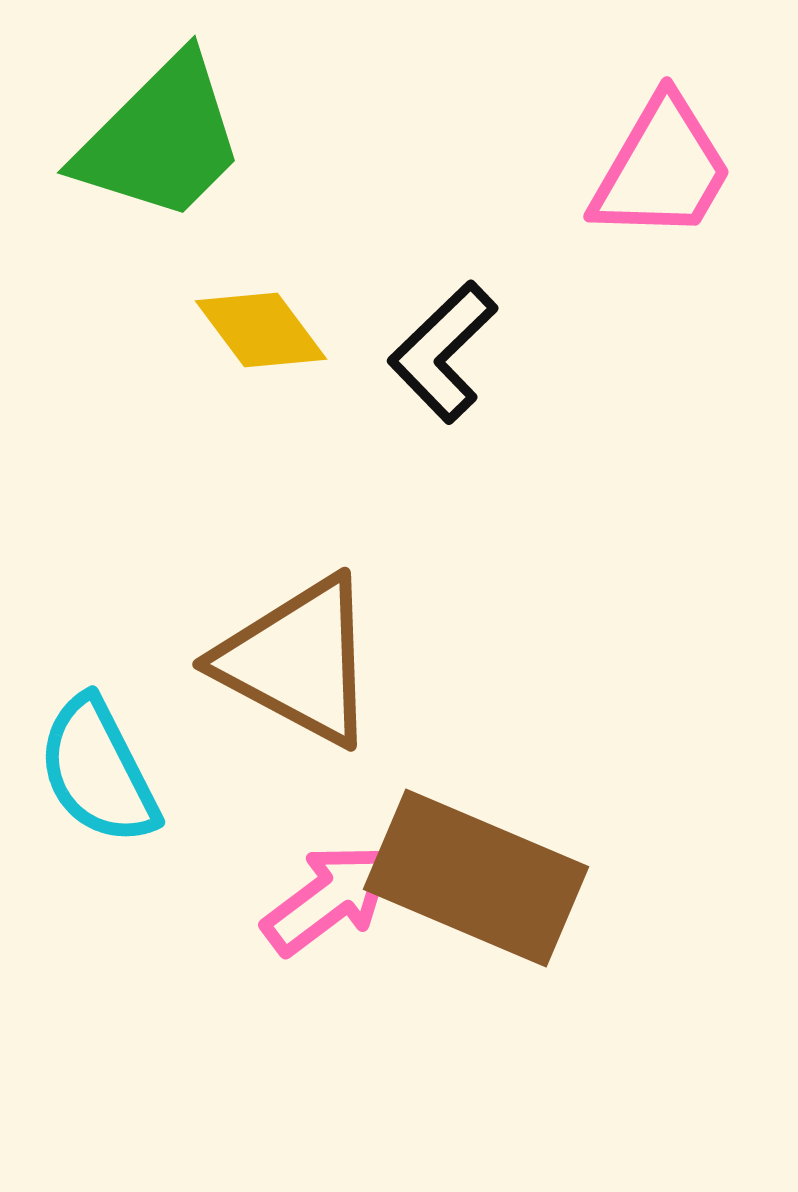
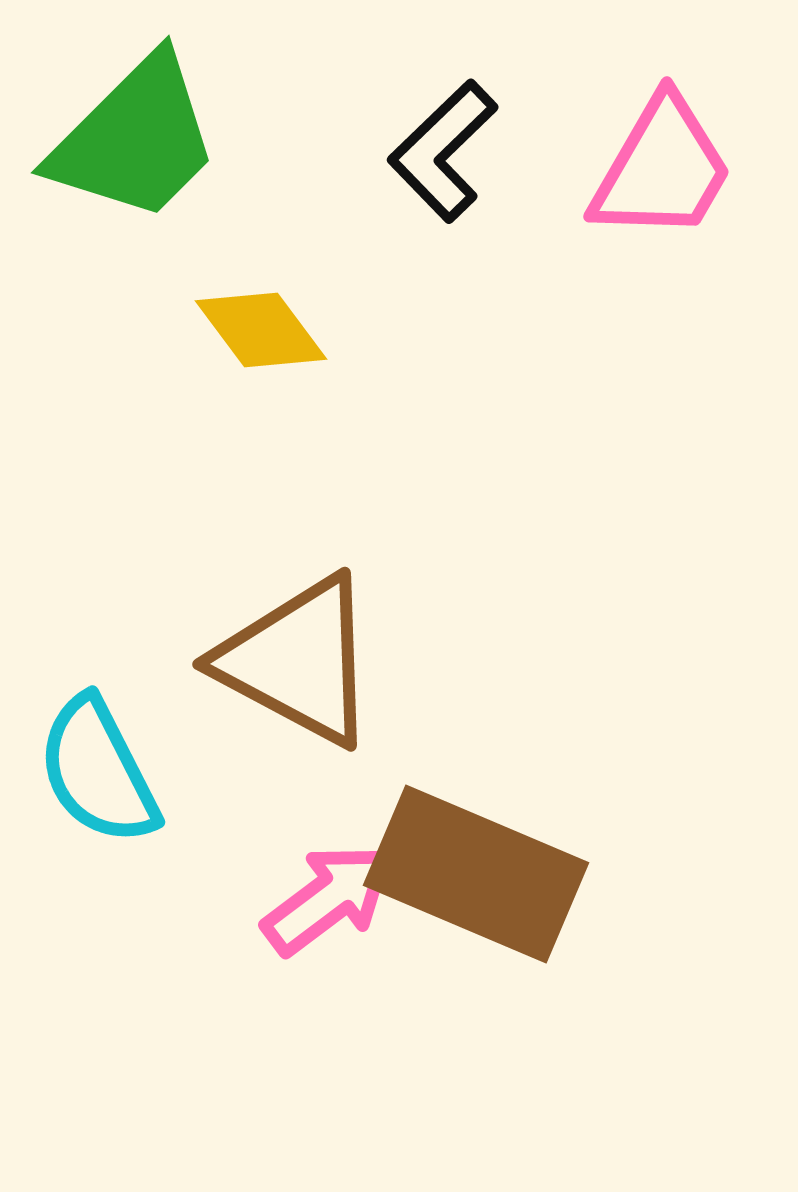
green trapezoid: moved 26 px left
black L-shape: moved 201 px up
brown rectangle: moved 4 px up
